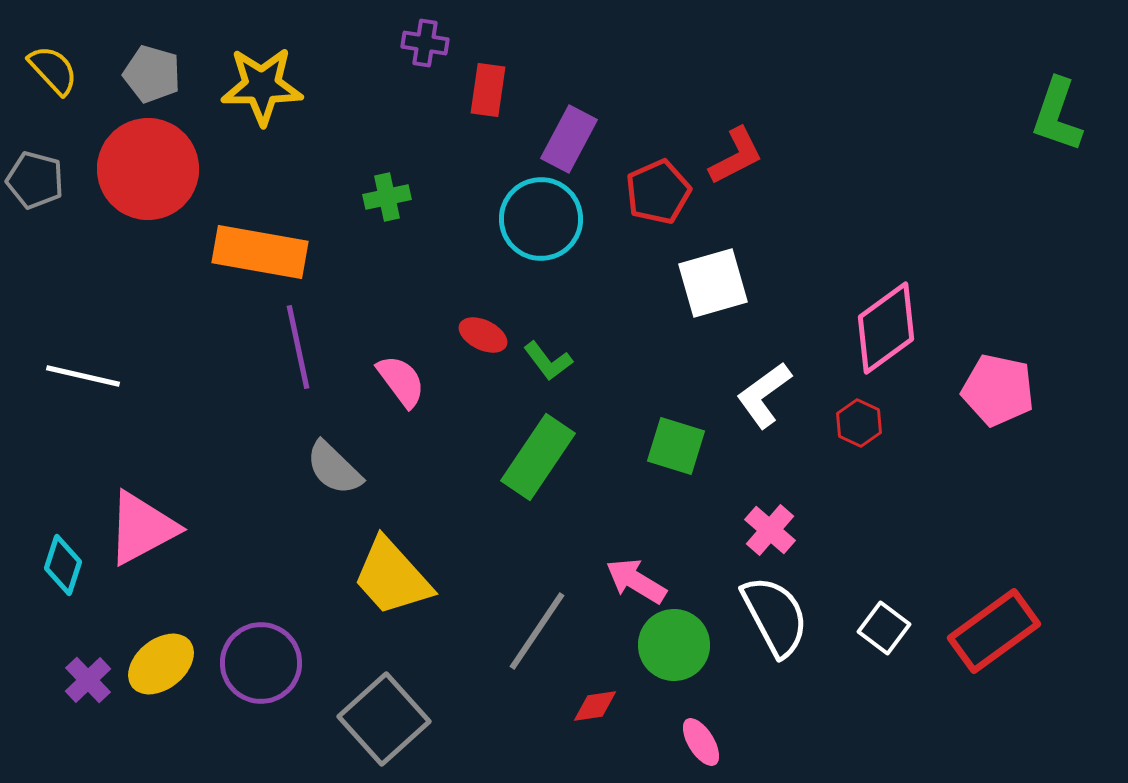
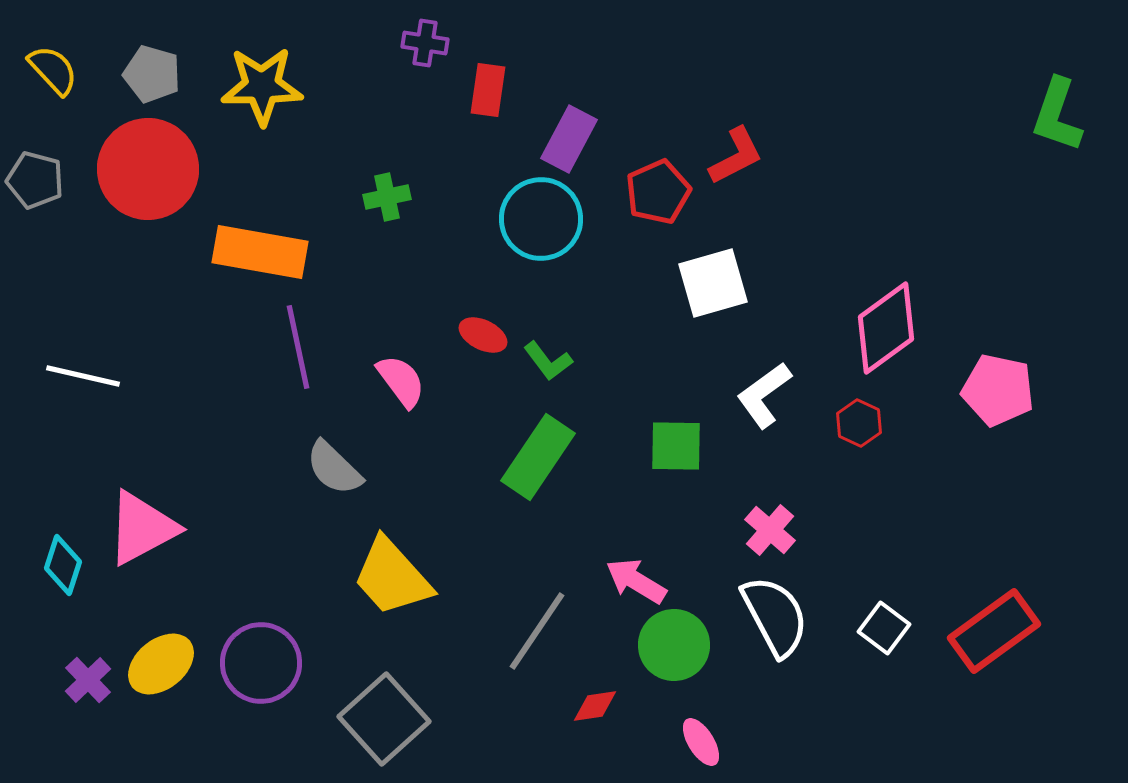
green square at (676, 446): rotated 16 degrees counterclockwise
